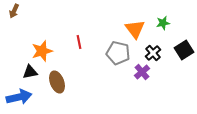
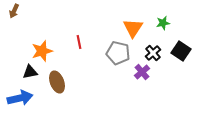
orange triangle: moved 2 px left, 1 px up; rotated 10 degrees clockwise
black square: moved 3 px left, 1 px down; rotated 24 degrees counterclockwise
blue arrow: moved 1 px right, 1 px down
